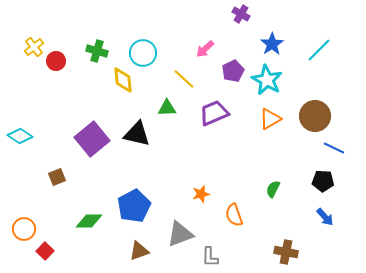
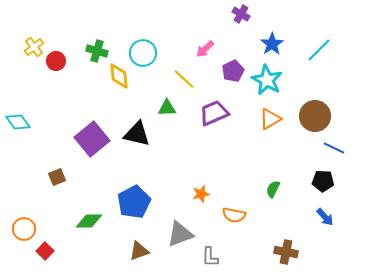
yellow diamond: moved 4 px left, 4 px up
cyan diamond: moved 2 px left, 14 px up; rotated 20 degrees clockwise
blue pentagon: moved 4 px up
orange semicircle: rotated 60 degrees counterclockwise
